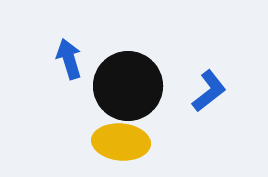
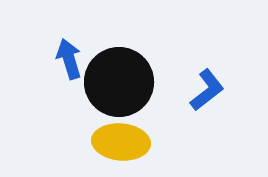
black circle: moved 9 px left, 4 px up
blue L-shape: moved 2 px left, 1 px up
